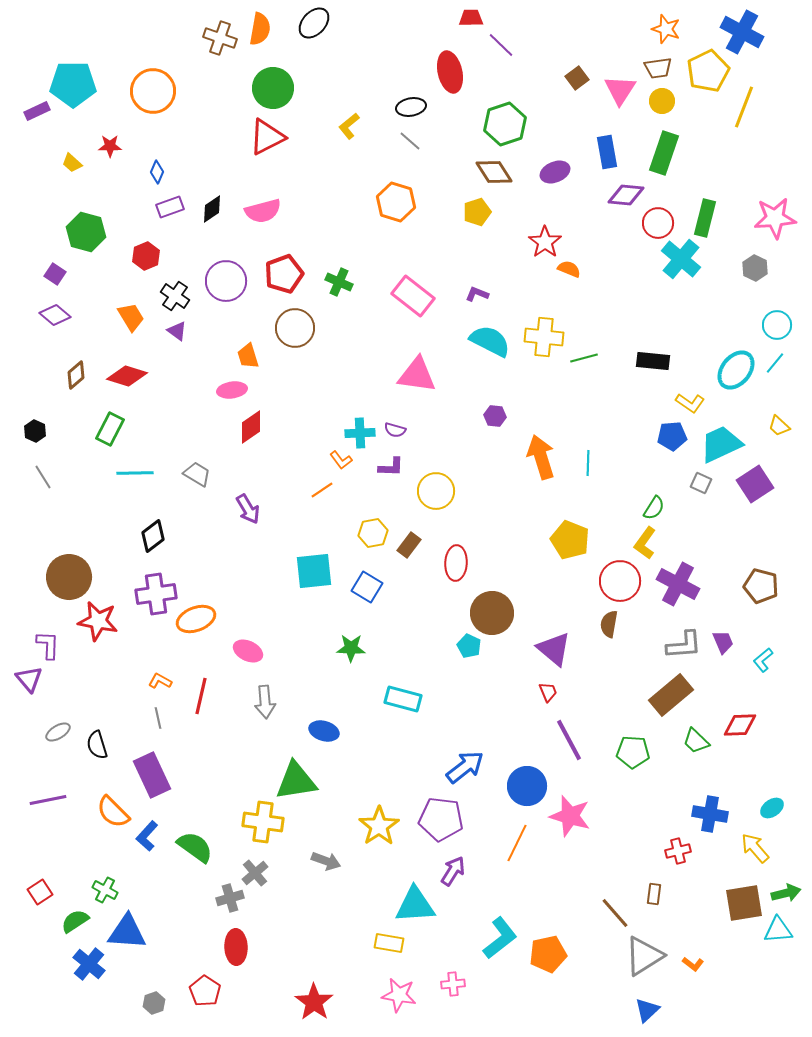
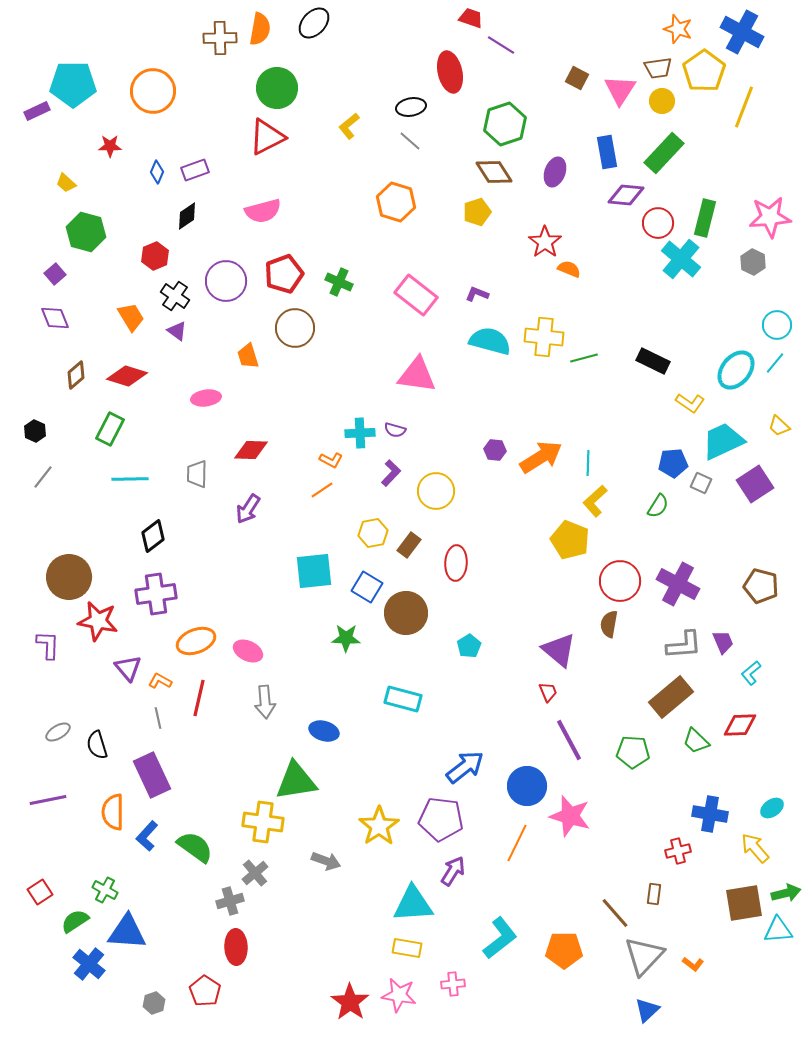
red trapezoid at (471, 18): rotated 20 degrees clockwise
orange star at (666, 29): moved 12 px right
brown cross at (220, 38): rotated 20 degrees counterclockwise
purple line at (501, 45): rotated 12 degrees counterclockwise
yellow pentagon at (708, 71): moved 4 px left; rotated 9 degrees counterclockwise
brown square at (577, 78): rotated 25 degrees counterclockwise
green circle at (273, 88): moved 4 px right
green rectangle at (664, 153): rotated 24 degrees clockwise
yellow trapezoid at (72, 163): moved 6 px left, 20 px down
purple ellipse at (555, 172): rotated 48 degrees counterclockwise
purple rectangle at (170, 207): moved 25 px right, 37 px up
black diamond at (212, 209): moved 25 px left, 7 px down
pink star at (775, 218): moved 5 px left, 1 px up
red hexagon at (146, 256): moved 9 px right
gray hexagon at (755, 268): moved 2 px left, 6 px up
purple square at (55, 274): rotated 15 degrees clockwise
pink rectangle at (413, 296): moved 3 px right, 1 px up
purple diamond at (55, 315): moved 3 px down; rotated 28 degrees clockwise
cyan semicircle at (490, 341): rotated 12 degrees counterclockwise
black rectangle at (653, 361): rotated 20 degrees clockwise
pink ellipse at (232, 390): moved 26 px left, 8 px down
purple hexagon at (495, 416): moved 34 px down
red diamond at (251, 427): moved 23 px down; rotated 36 degrees clockwise
blue pentagon at (672, 436): moved 1 px right, 27 px down
cyan trapezoid at (721, 444): moved 2 px right, 3 px up
orange arrow at (541, 457): rotated 75 degrees clockwise
orange L-shape at (341, 460): moved 10 px left; rotated 25 degrees counterclockwise
purple L-shape at (391, 467): moved 6 px down; rotated 48 degrees counterclockwise
cyan line at (135, 473): moved 5 px left, 6 px down
gray trapezoid at (197, 474): rotated 120 degrees counterclockwise
gray line at (43, 477): rotated 70 degrees clockwise
green semicircle at (654, 508): moved 4 px right, 2 px up
purple arrow at (248, 509): rotated 64 degrees clockwise
yellow L-shape at (645, 543): moved 50 px left, 42 px up; rotated 12 degrees clockwise
brown circle at (492, 613): moved 86 px left
orange ellipse at (196, 619): moved 22 px down
cyan pentagon at (469, 646): rotated 15 degrees clockwise
green star at (351, 648): moved 5 px left, 10 px up
purple triangle at (554, 649): moved 5 px right, 1 px down
cyan L-shape at (763, 660): moved 12 px left, 13 px down
purple triangle at (29, 679): moved 99 px right, 11 px up
brown rectangle at (671, 695): moved 2 px down
red line at (201, 696): moved 2 px left, 2 px down
orange semicircle at (113, 812): rotated 45 degrees clockwise
gray cross at (230, 898): moved 3 px down
cyan triangle at (415, 905): moved 2 px left, 1 px up
yellow rectangle at (389, 943): moved 18 px right, 5 px down
orange pentagon at (548, 954): moved 16 px right, 4 px up; rotated 12 degrees clockwise
gray triangle at (644, 956): rotated 15 degrees counterclockwise
red star at (314, 1002): moved 36 px right
